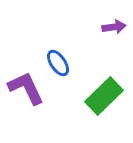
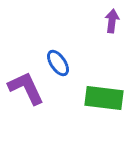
purple arrow: moved 2 px left, 6 px up; rotated 75 degrees counterclockwise
green rectangle: moved 2 px down; rotated 51 degrees clockwise
